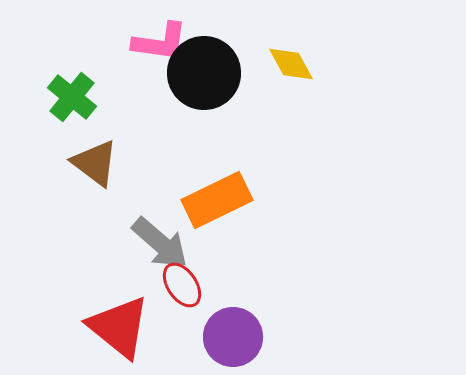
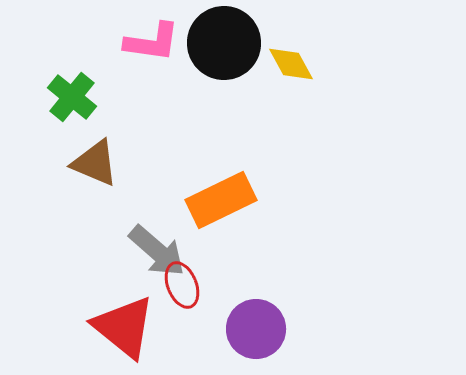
pink L-shape: moved 8 px left
black circle: moved 20 px right, 30 px up
brown triangle: rotated 14 degrees counterclockwise
orange rectangle: moved 4 px right
gray arrow: moved 3 px left, 8 px down
red ellipse: rotated 12 degrees clockwise
red triangle: moved 5 px right
purple circle: moved 23 px right, 8 px up
